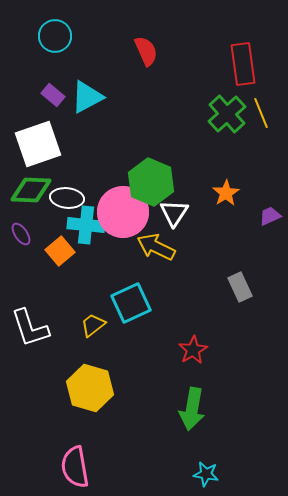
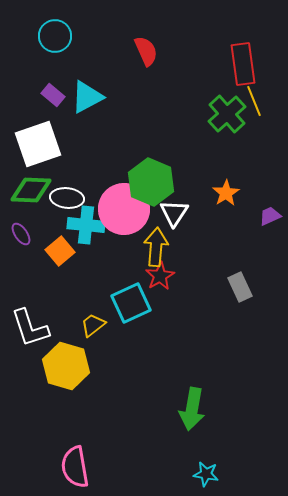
yellow line: moved 7 px left, 12 px up
pink circle: moved 1 px right, 3 px up
yellow arrow: rotated 69 degrees clockwise
red star: moved 33 px left, 74 px up
yellow hexagon: moved 24 px left, 22 px up
